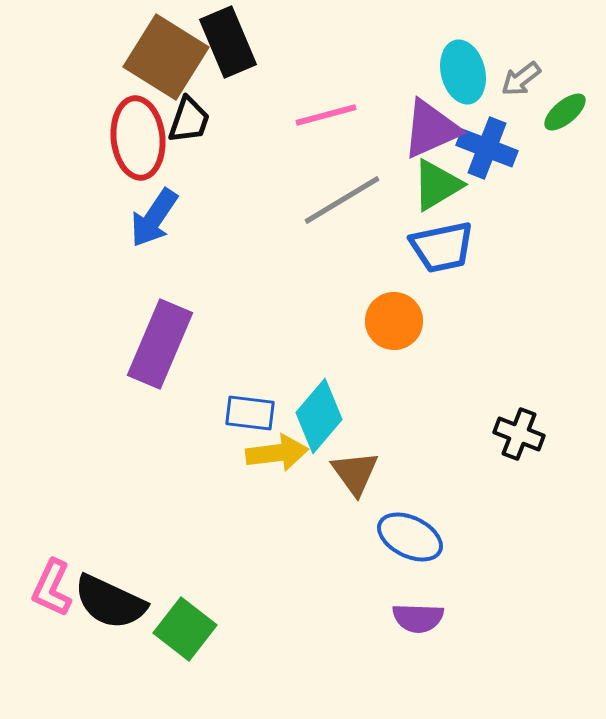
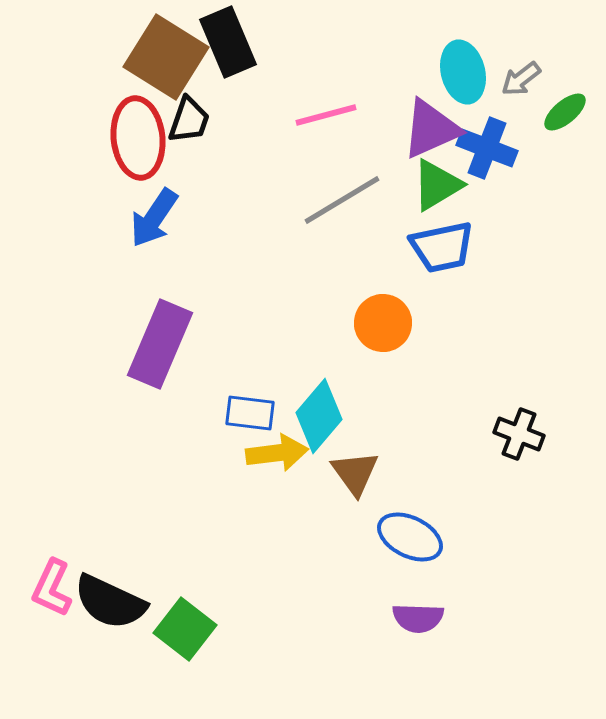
orange circle: moved 11 px left, 2 px down
